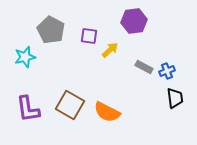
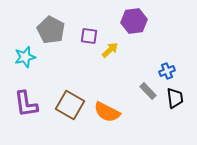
gray rectangle: moved 4 px right, 24 px down; rotated 18 degrees clockwise
purple L-shape: moved 2 px left, 5 px up
